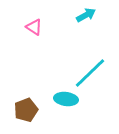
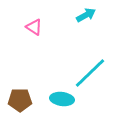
cyan ellipse: moved 4 px left
brown pentagon: moved 6 px left, 10 px up; rotated 20 degrees clockwise
